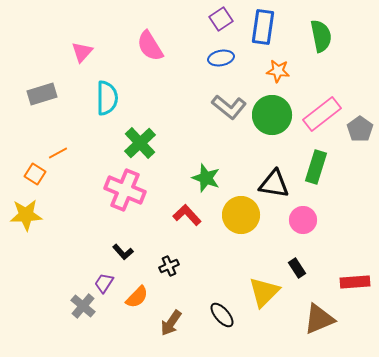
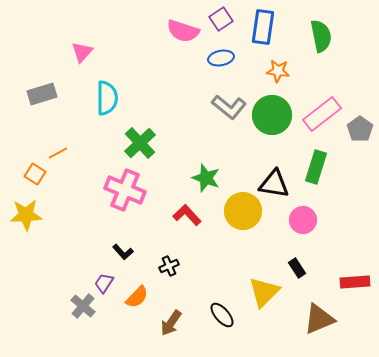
pink semicircle: moved 33 px right, 15 px up; rotated 40 degrees counterclockwise
yellow circle: moved 2 px right, 4 px up
